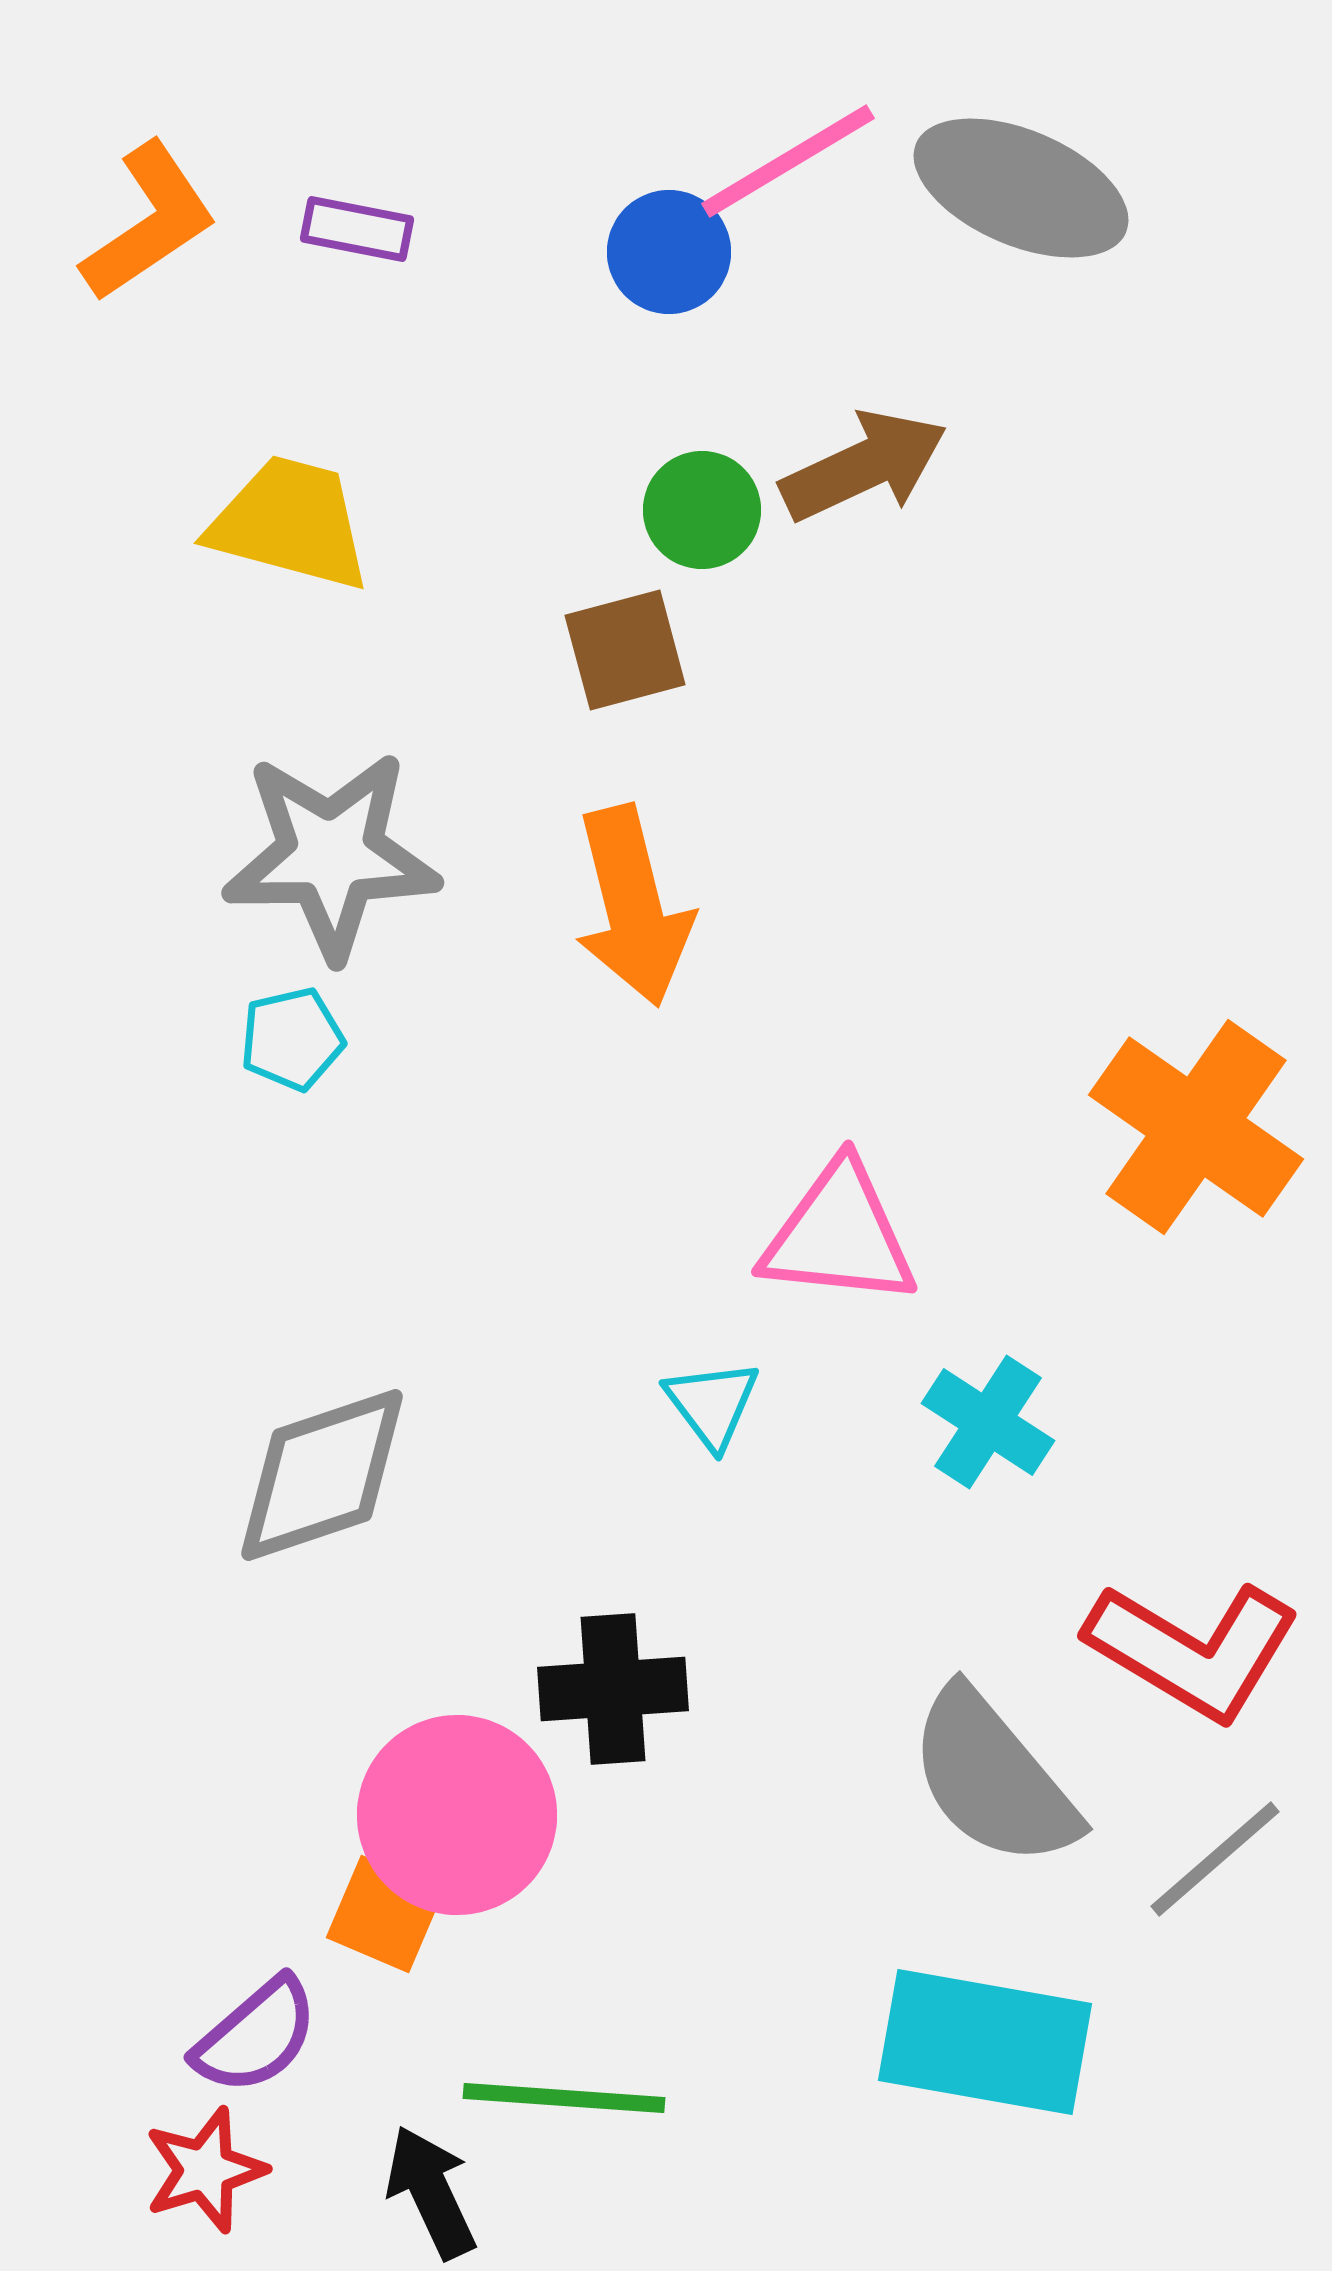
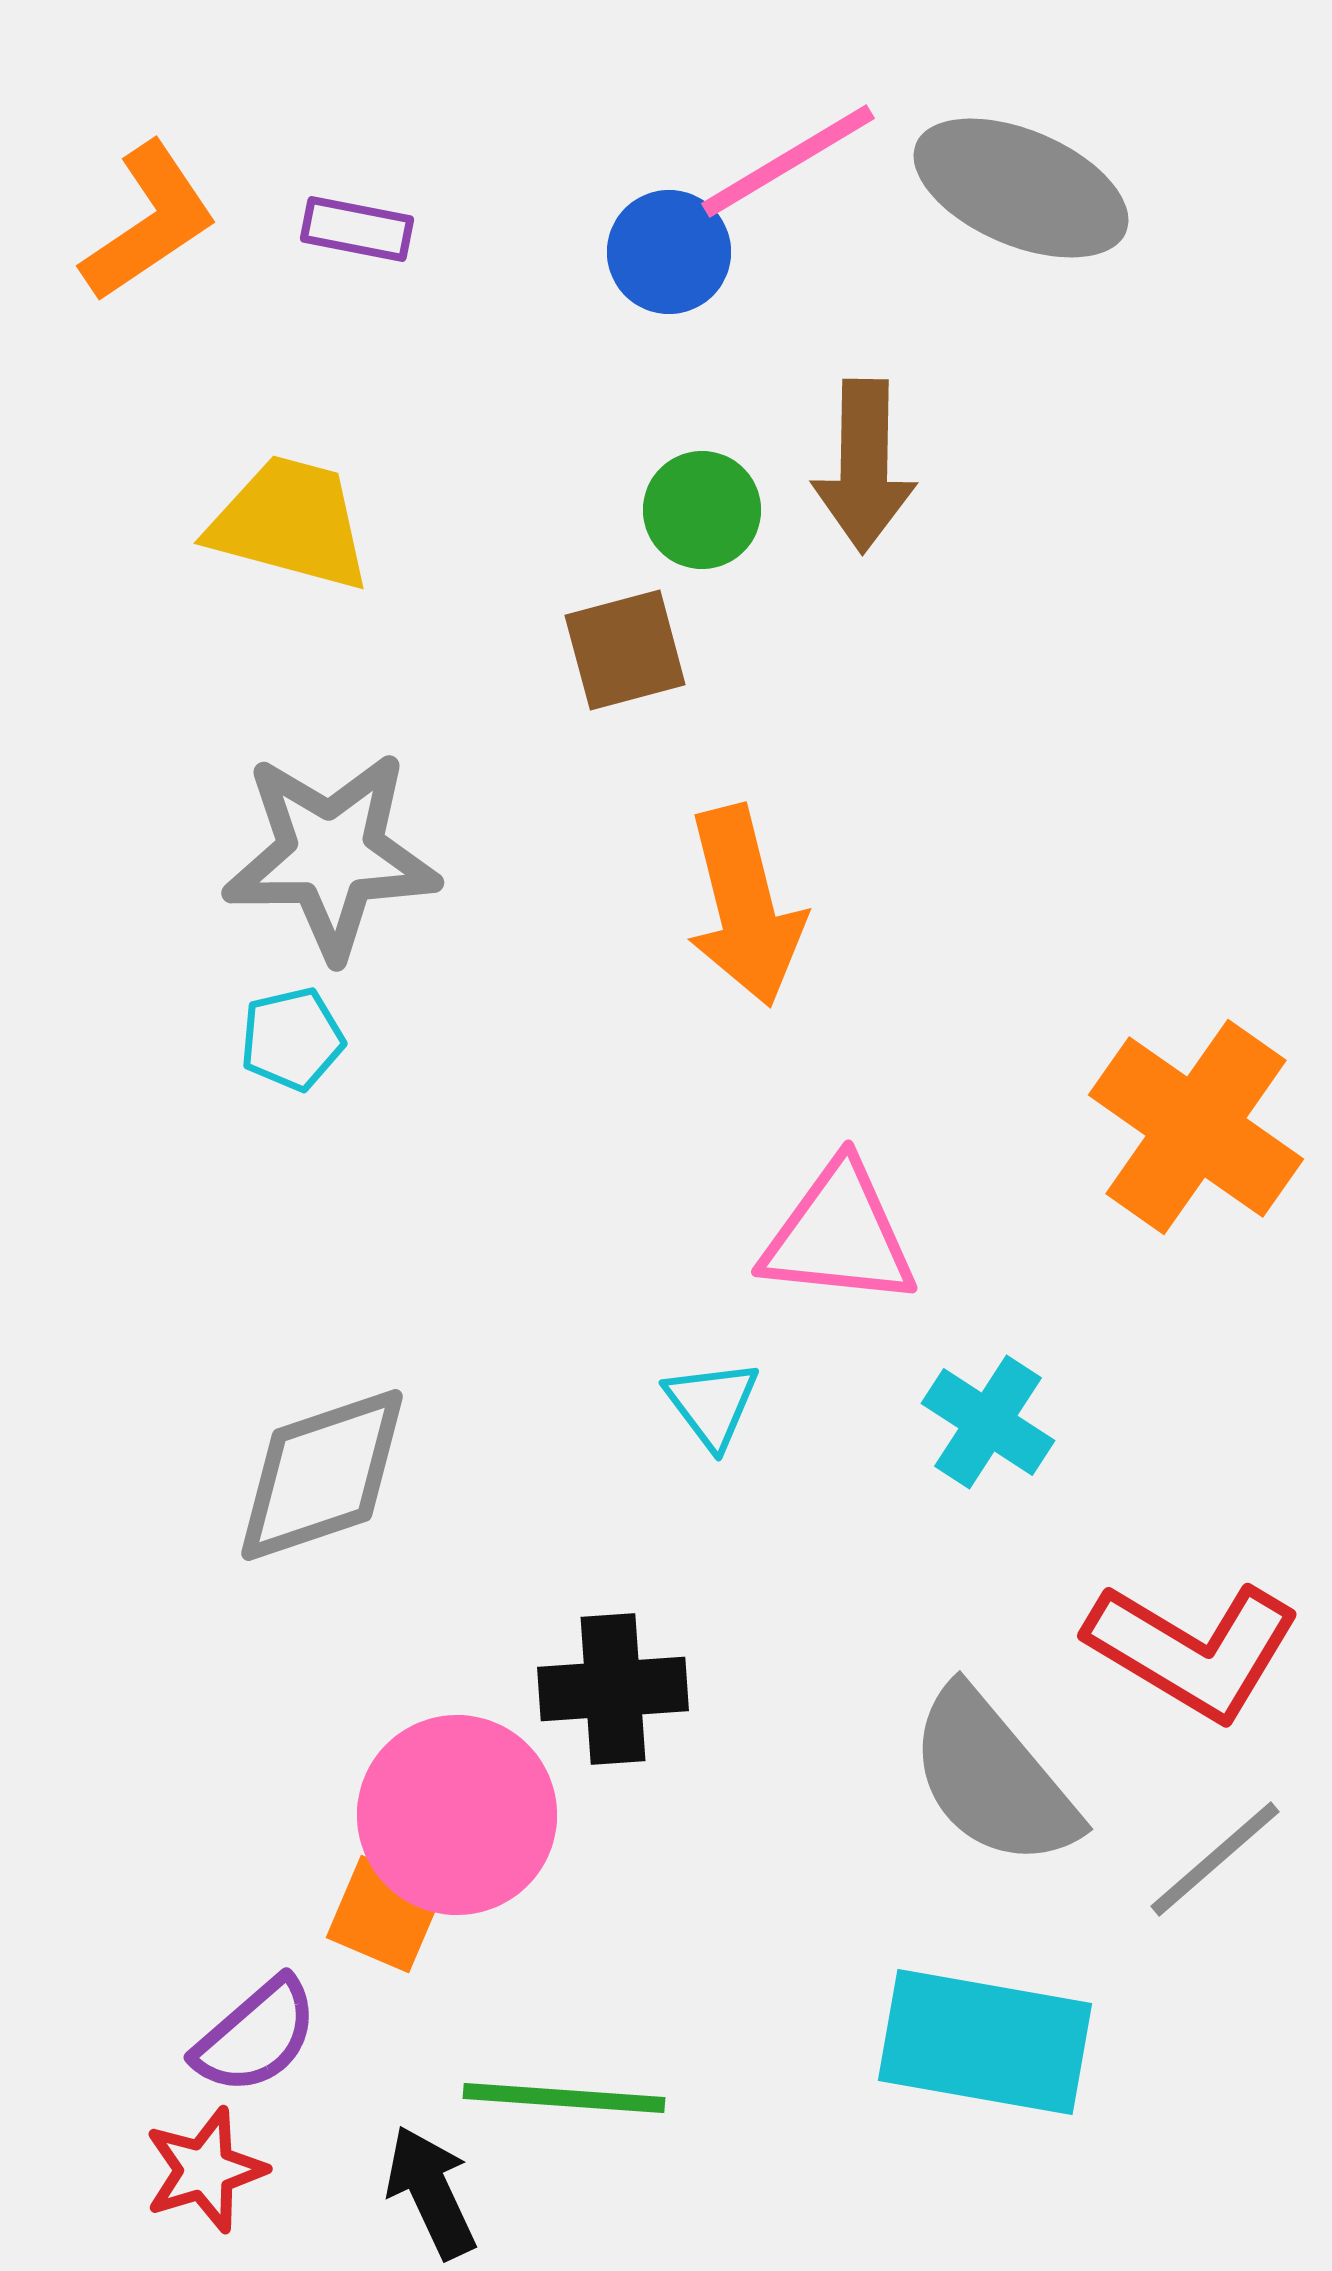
brown arrow: rotated 116 degrees clockwise
orange arrow: moved 112 px right
